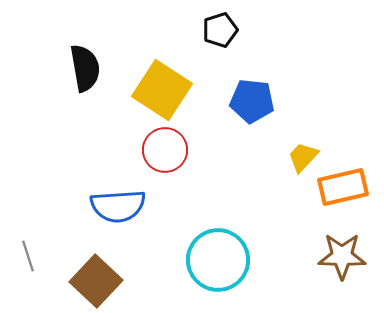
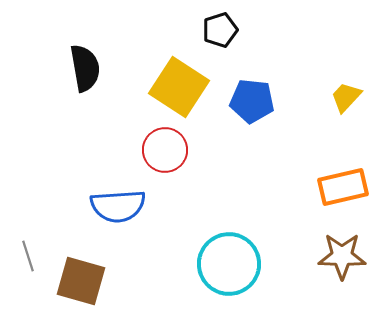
yellow square: moved 17 px right, 3 px up
yellow trapezoid: moved 43 px right, 60 px up
cyan circle: moved 11 px right, 4 px down
brown square: moved 15 px left; rotated 27 degrees counterclockwise
